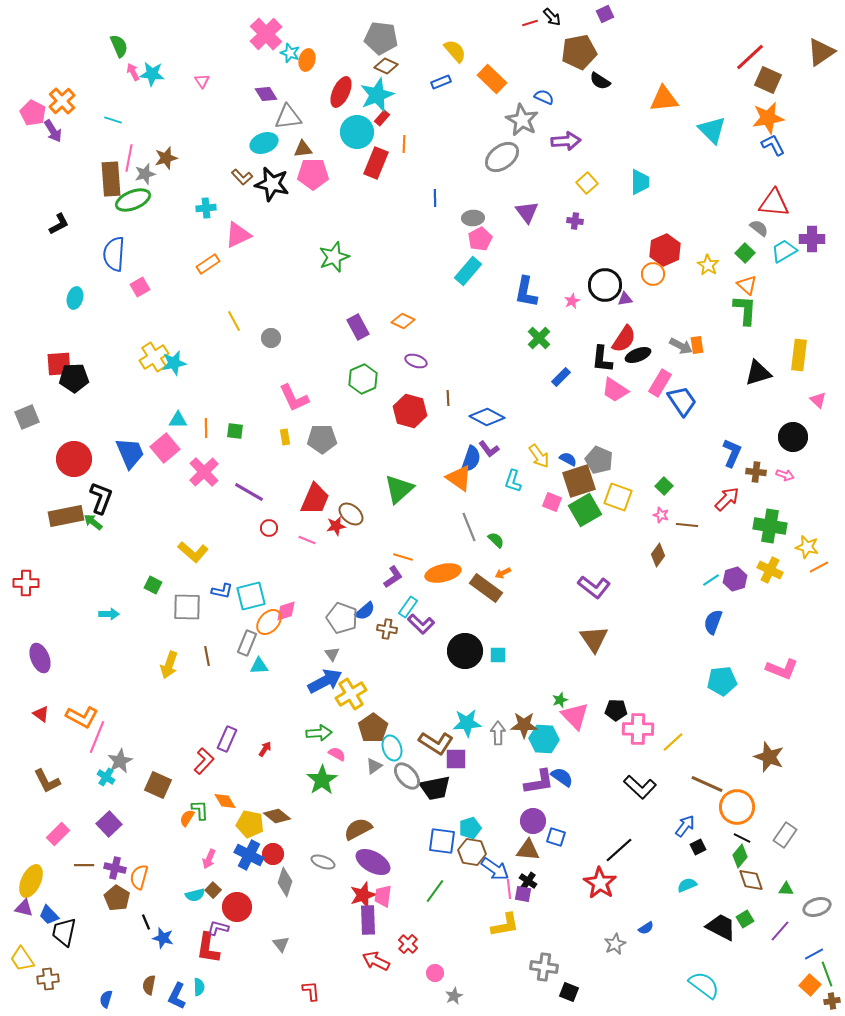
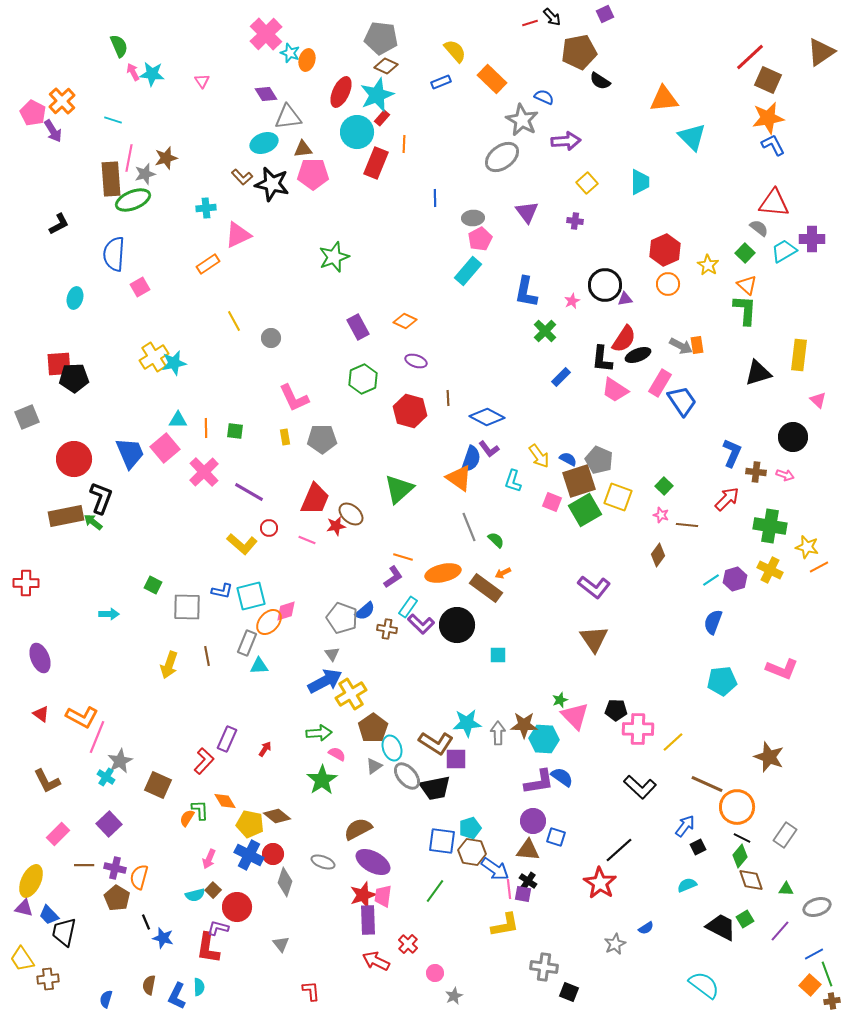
cyan triangle at (712, 130): moved 20 px left, 7 px down
orange circle at (653, 274): moved 15 px right, 10 px down
orange diamond at (403, 321): moved 2 px right
green cross at (539, 338): moved 6 px right, 7 px up
yellow L-shape at (193, 552): moved 49 px right, 8 px up
black circle at (465, 651): moved 8 px left, 26 px up
